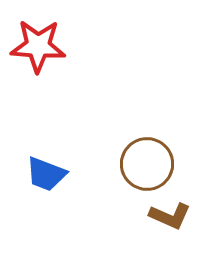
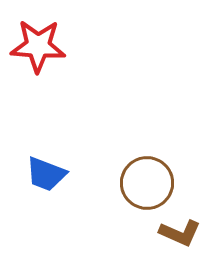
brown circle: moved 19 px down
brown L-shape: moved 10 px right, 17 px down
